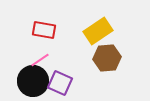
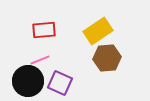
red rectangle: rotated 15 degrees counterclockwise
pink line: rotated 12 degrees clockwise
black circle: moved 5 px left
